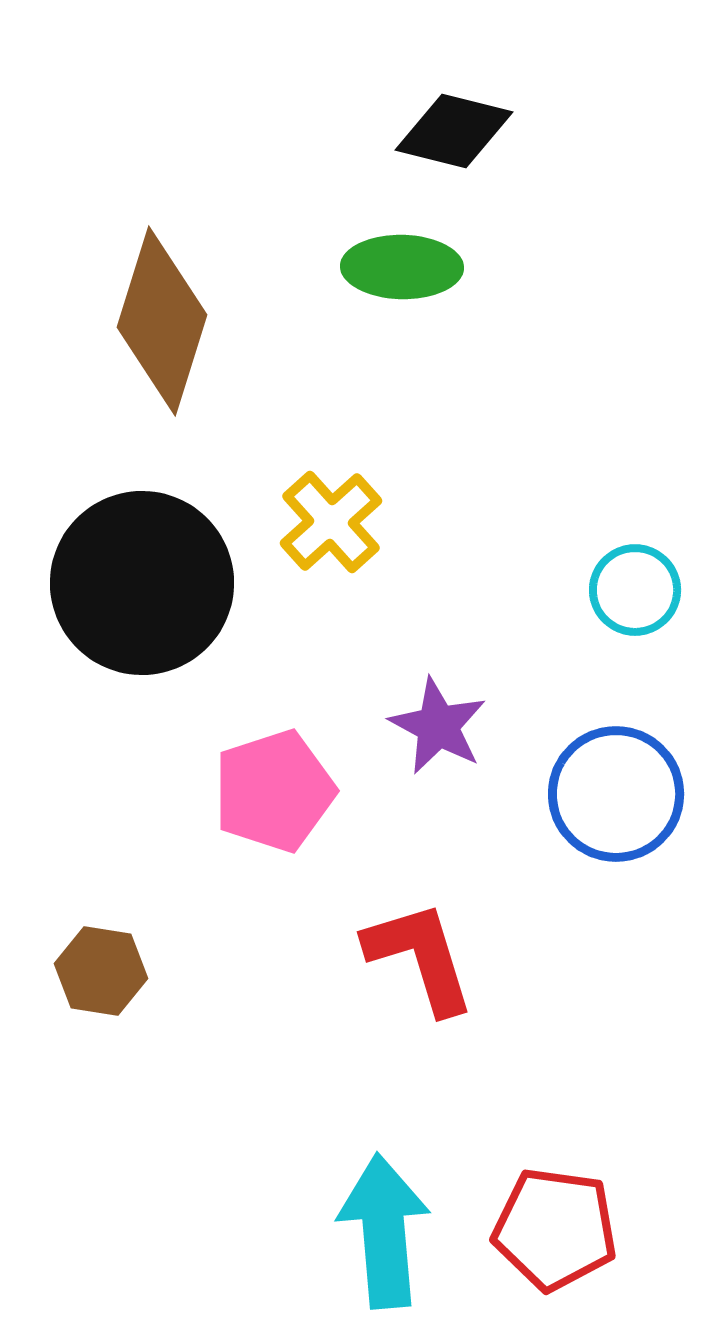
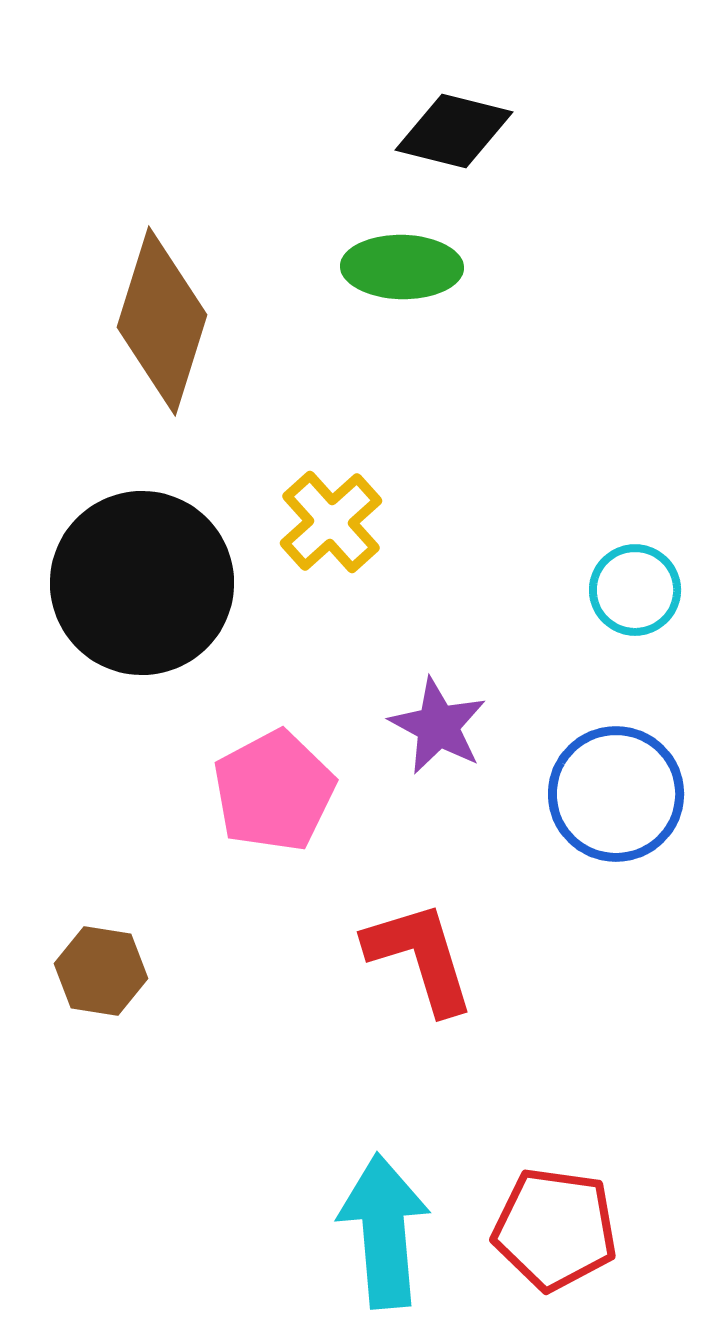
pink pentagon: rotated 10 degrees counterclockwise
